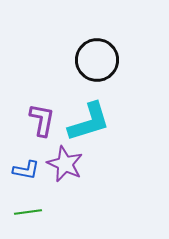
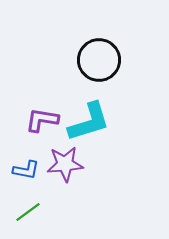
black circle: moved 2 px right
purple L-shape: rotated 92 degrees counterclockwise
purple star: rotated 30 degrees counterclockwise
green line: rotated 28 degrees counterclockwise
